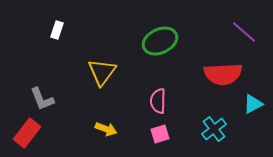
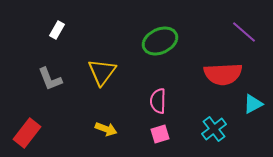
white rectangle: rotated 12 degrees clockwise
gray L-shape: moved 8 px right, 20 px up
